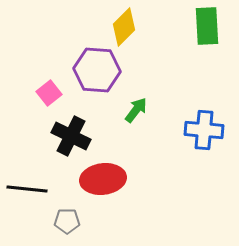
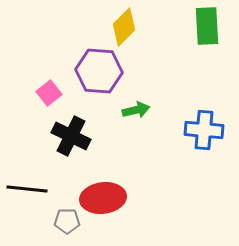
purple hexagon: moved 2 px right, 1 px down
green arrow: rotated 40 degrees clockwise
red ellipse: moved 19 px down
